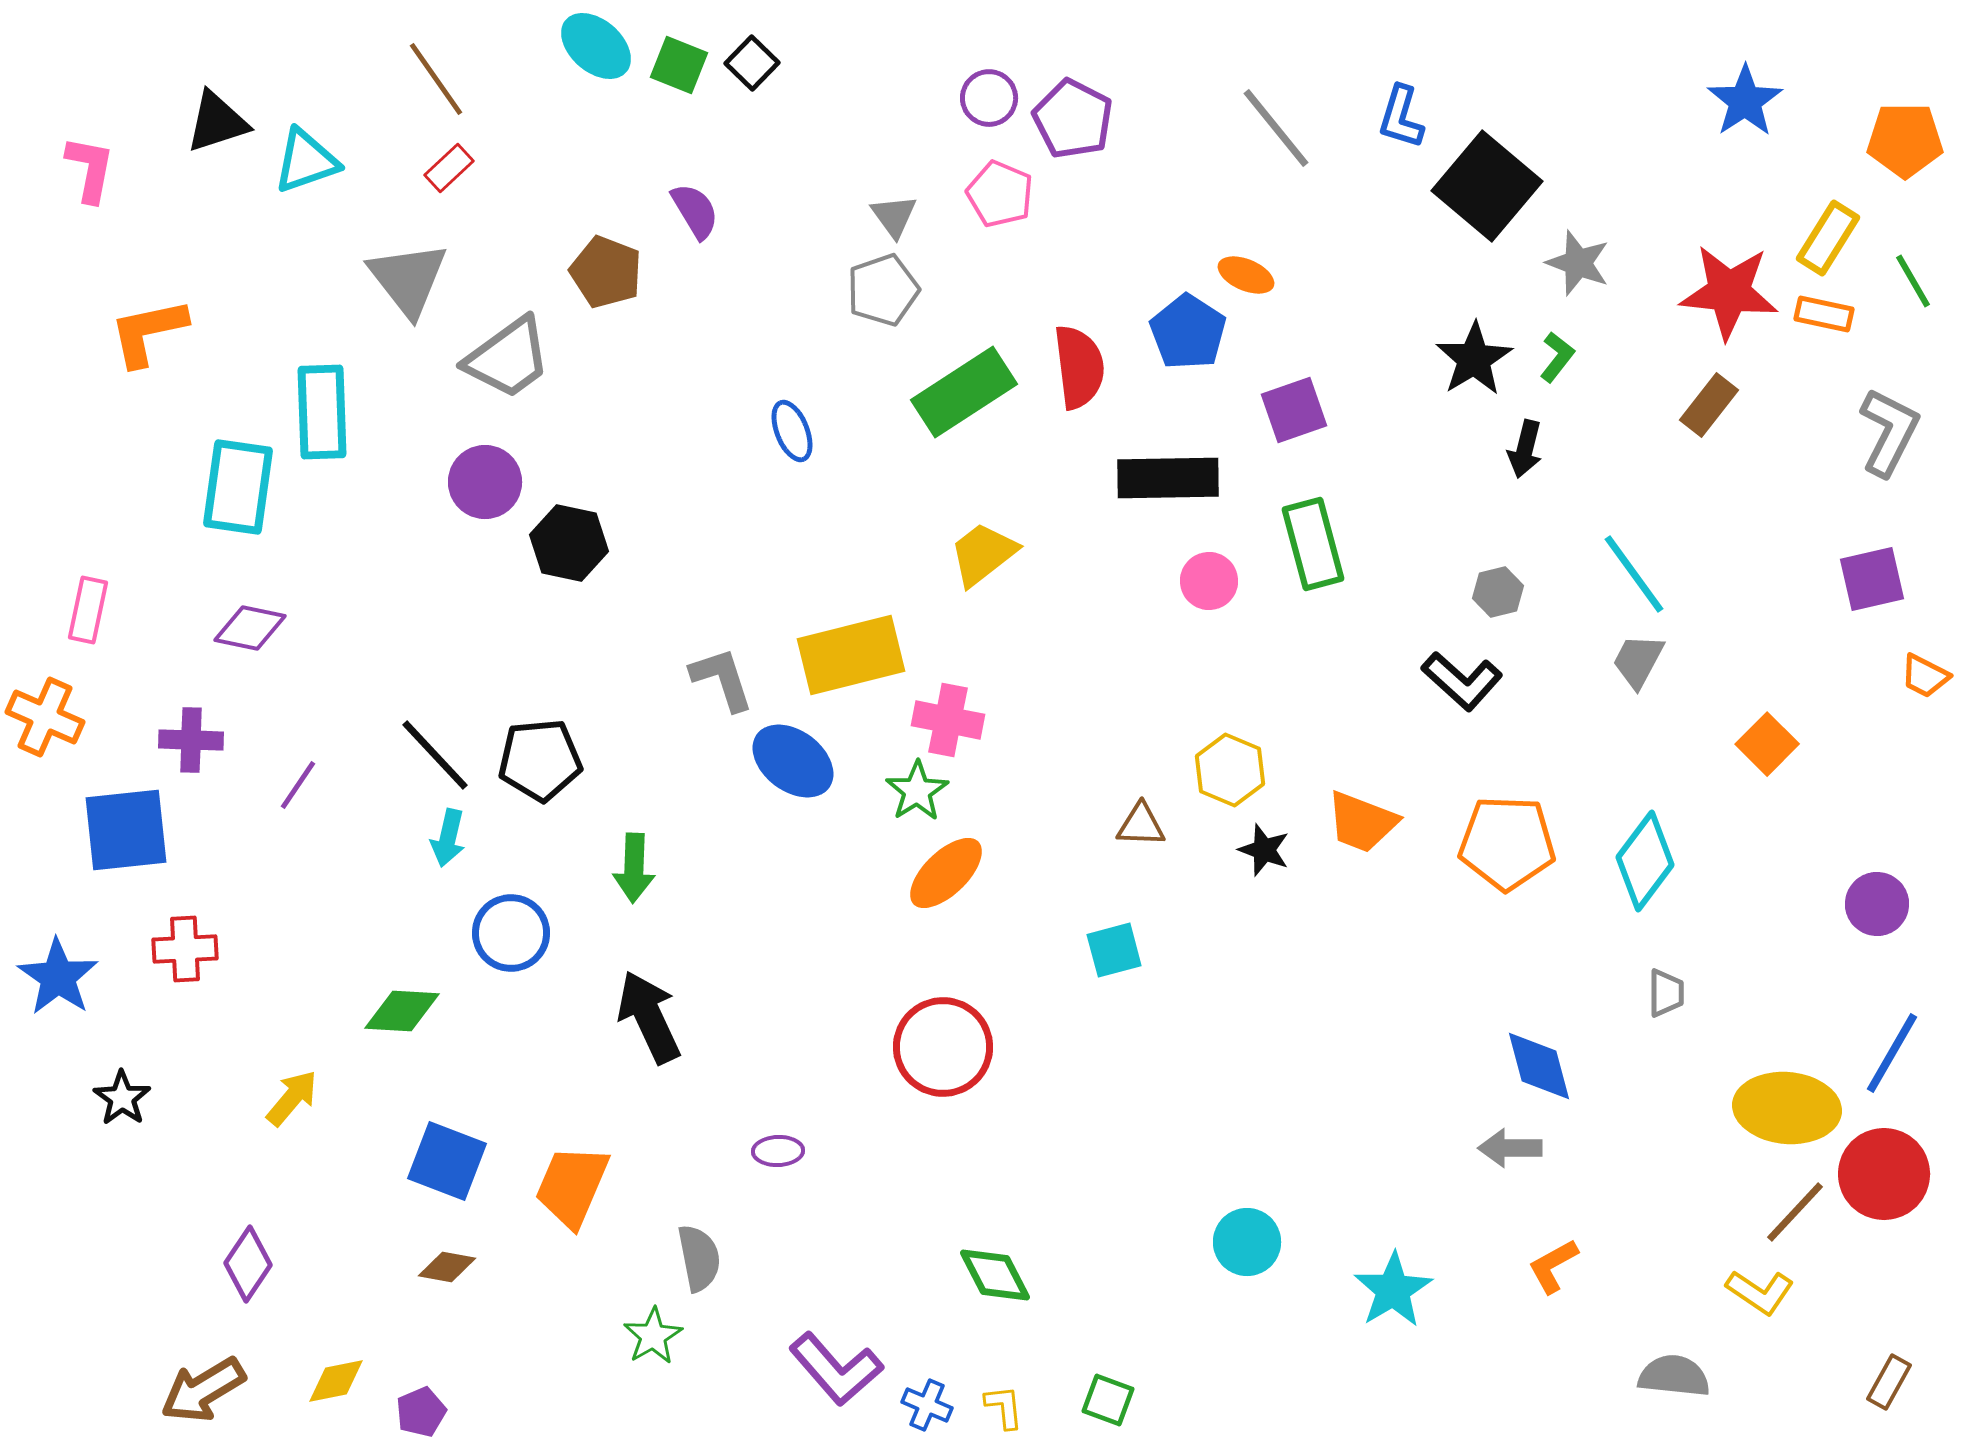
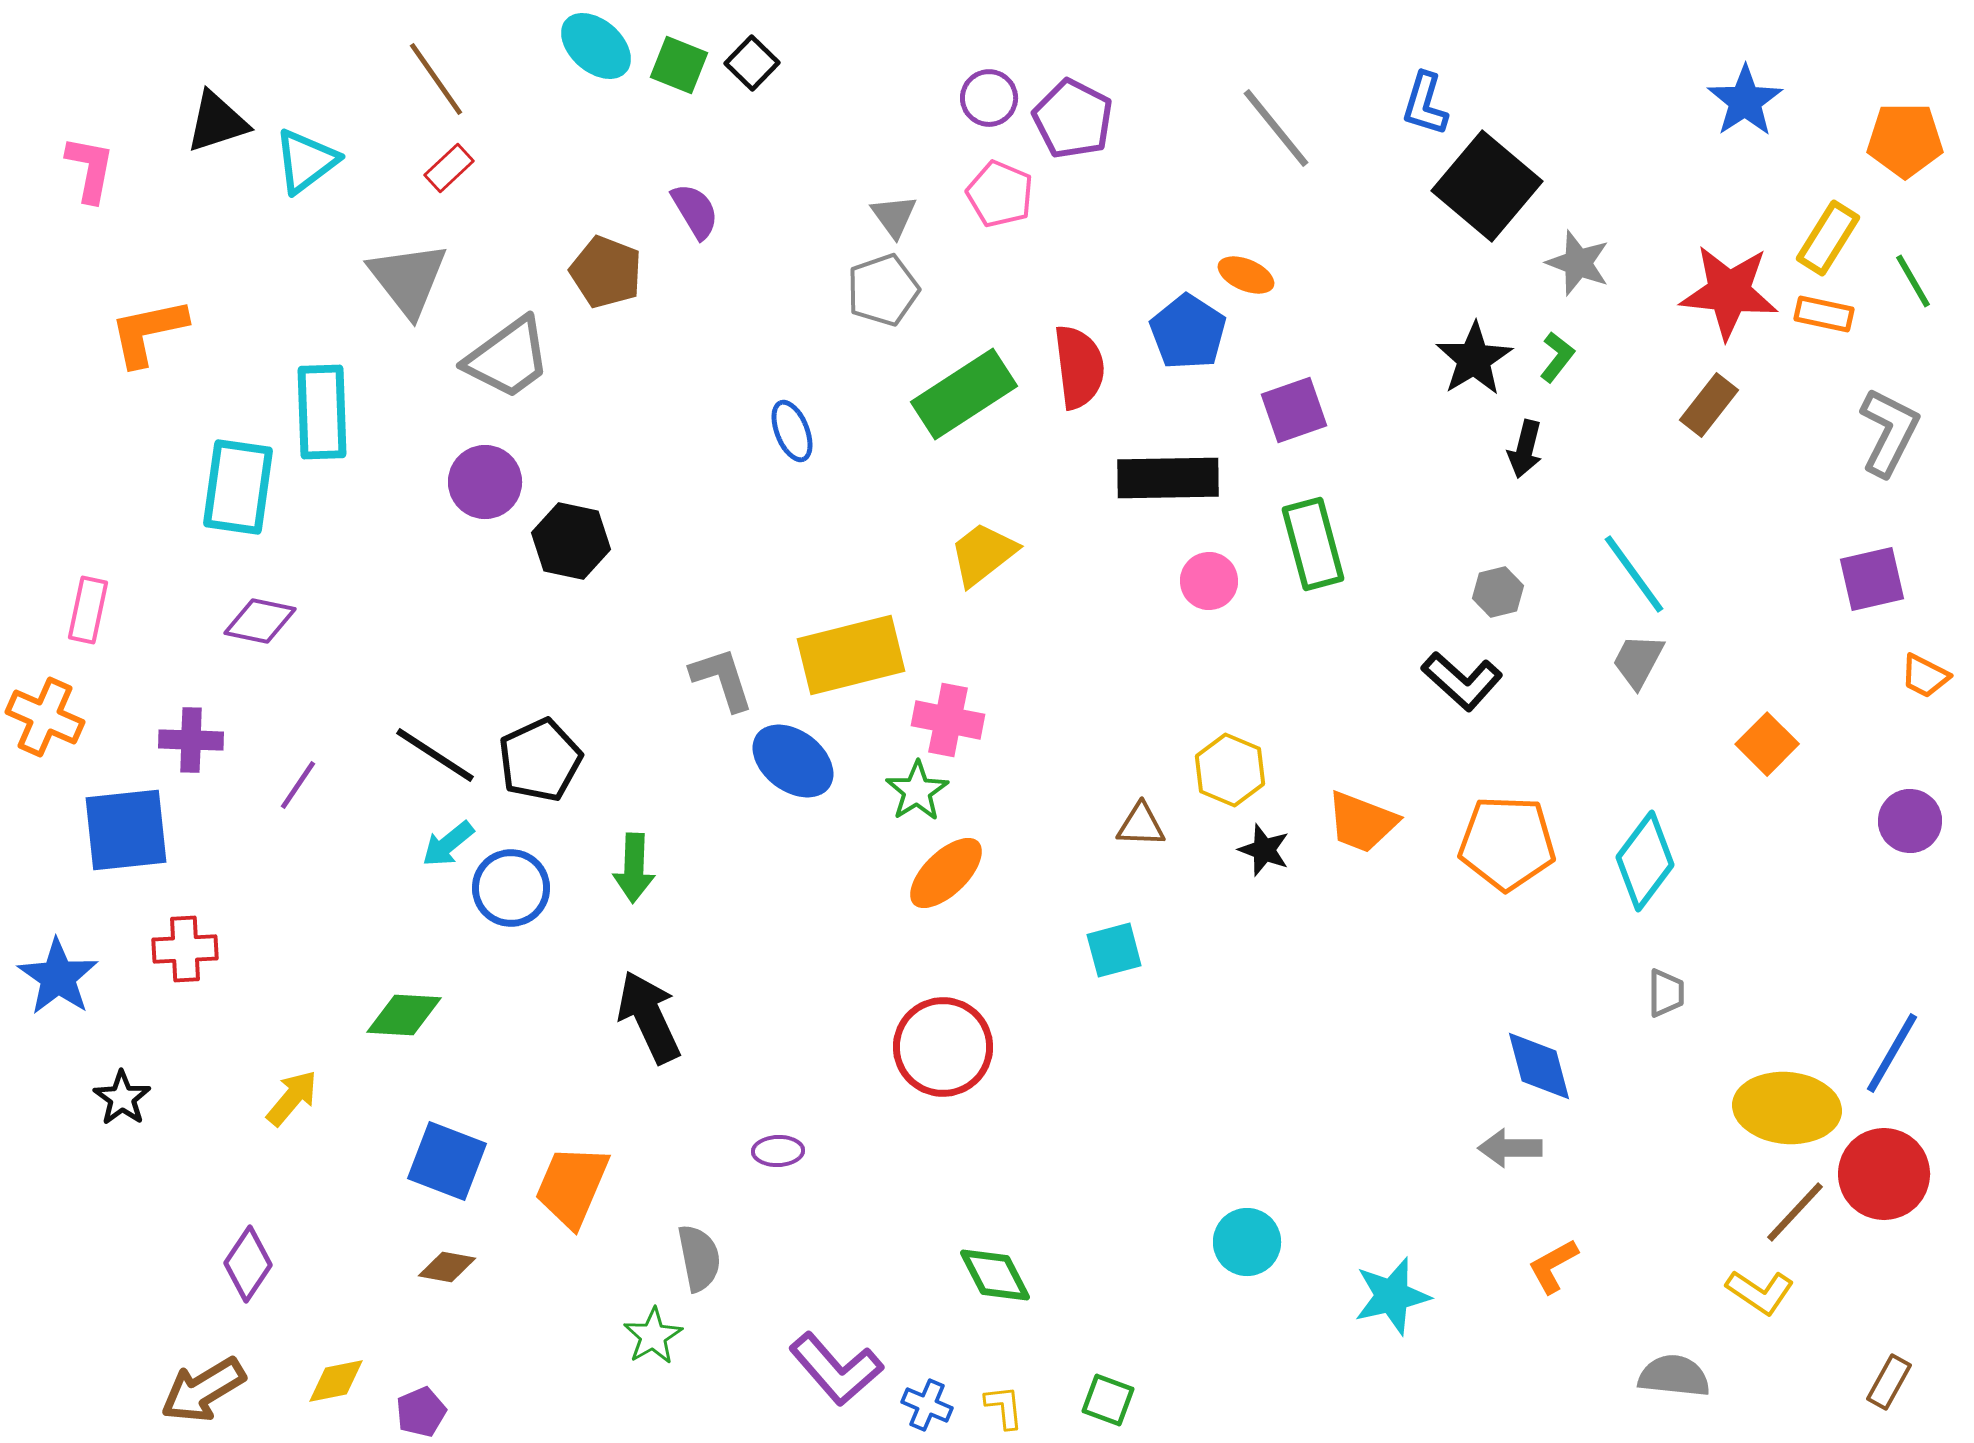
blue L-shape at (1401, 117): moved 24 px right, 13 px up
cyan triangle at (306, 161): rotated 18 degrees counterclockwise
green rectangle at (964, 392): moved 2 px down
black hexagon at (569, 543): moved 2 px right, 2 px up
purple diamond at (250, 628): moved 10 px right, 7 px up
black line at (435, 755): rotated 14 degrees counterclockwise
black pentagon at (540, 760): rotated 20 degrees counterclockwise
cyan arrow at (448, 838): moved 6 px down; rotated 38 degrees clockwise
purple circle at (1877, 904): moved 33 px right, 83 px up
blue circle at (511, 933): moved 45 px up
green diamond at (402, 1011): moved 2 px right, 4 px down
cyan star at (1393, 1290): moved 1 px left, 6 px down; rotated 18 degrees clockwise
